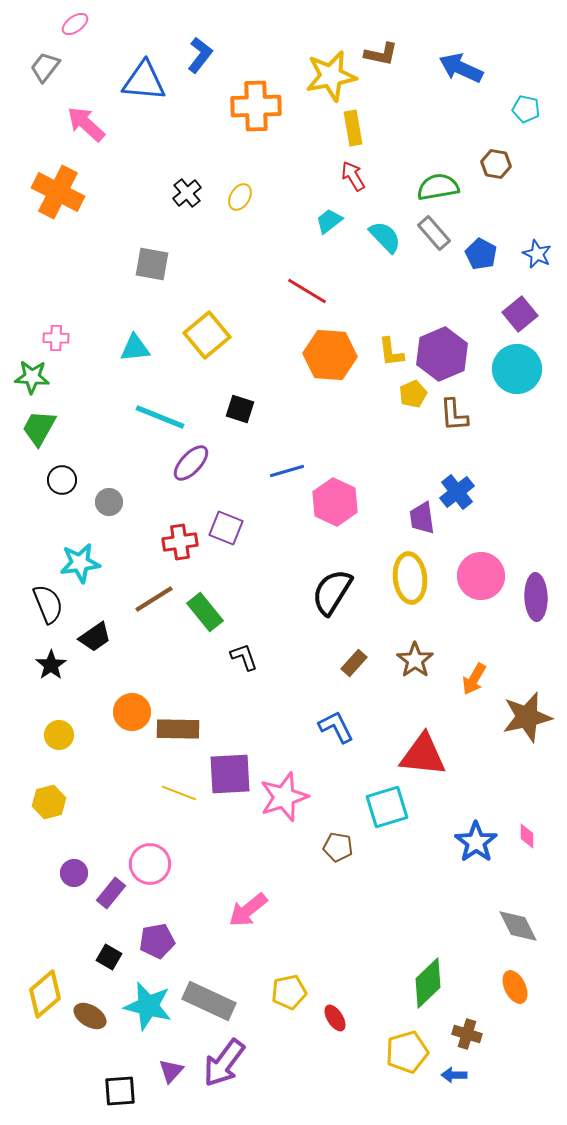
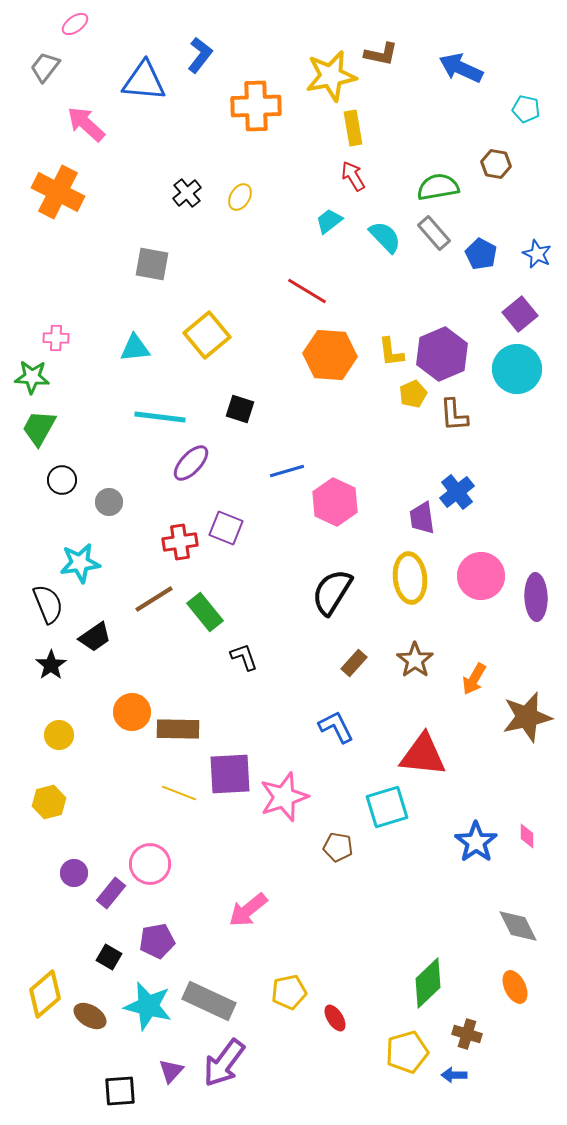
cyan line at (160, 417): rotated 15 degrees counterclockwise
